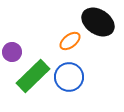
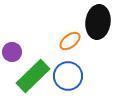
black ellipse: rotated 64 degrees clockwise
blue circle: moved 1 px left, 1 px up
